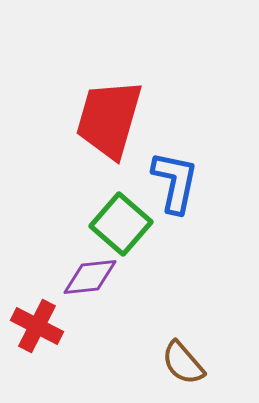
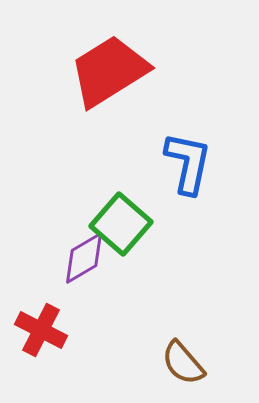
red trapezoid: moved 48 px up; rotated 42 degrees clockwise
blue L-shape: moved 13 px right, 19 px up
purple diamond: moved 6 px left, 19 px up; rotated 24 degrees counterclockwise
red cross: moved 4 px right, 4 px down
